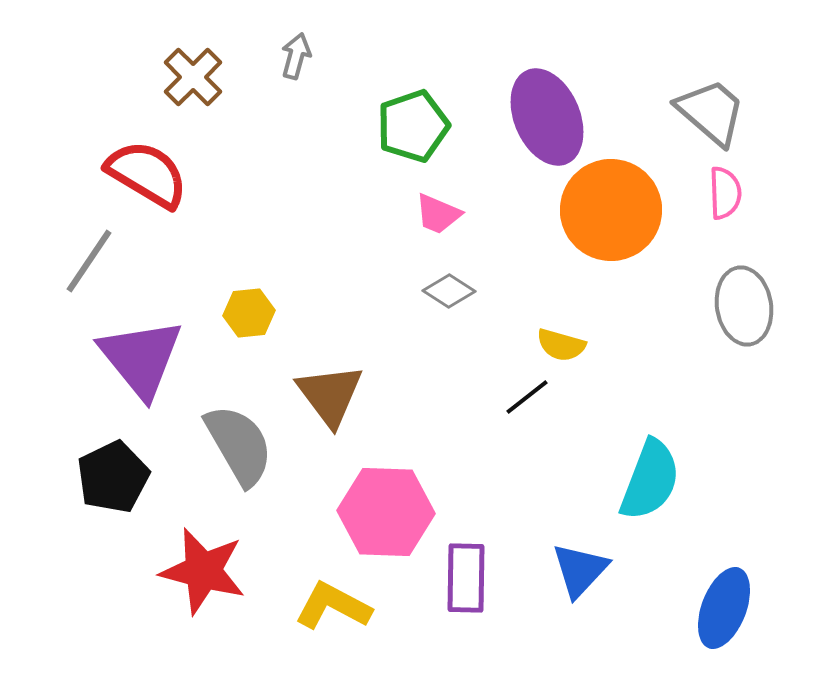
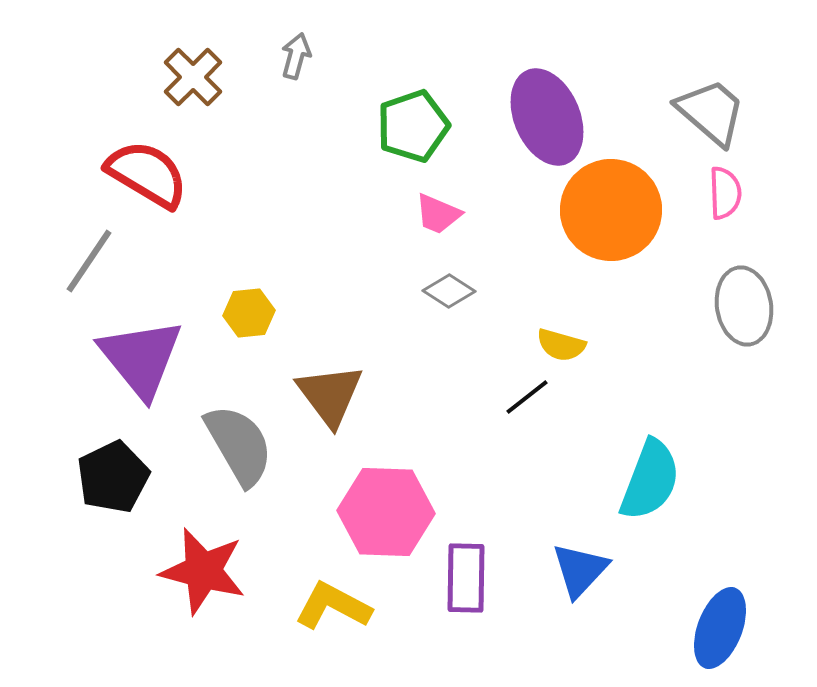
blue ellipse: moved 4 px left, 20 px down
